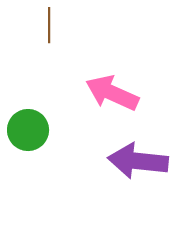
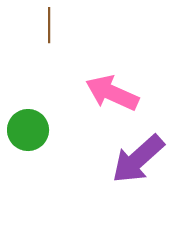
purple arrow: moved 2 px up; rotated 48 degrees counterclockwise
